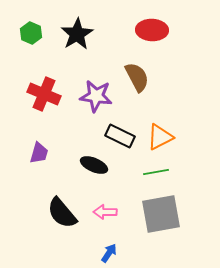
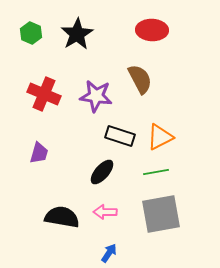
brown semicircle: moved 3 px right, 2 px down
black rectangle: rotated 8 degrees counterclockwise
black ellipse: moved 8 px right, 7 px down; rotated 72 degrees counterclockwise
black semicircle: moved 4 px down; rotated 140 degrees clockwise
